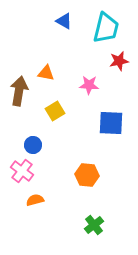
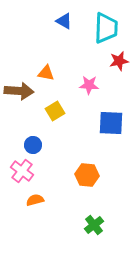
cyan trapezoid: rotated 12 degrees counterclockwise
brown arrow: rotated 84 degrees clockwise
